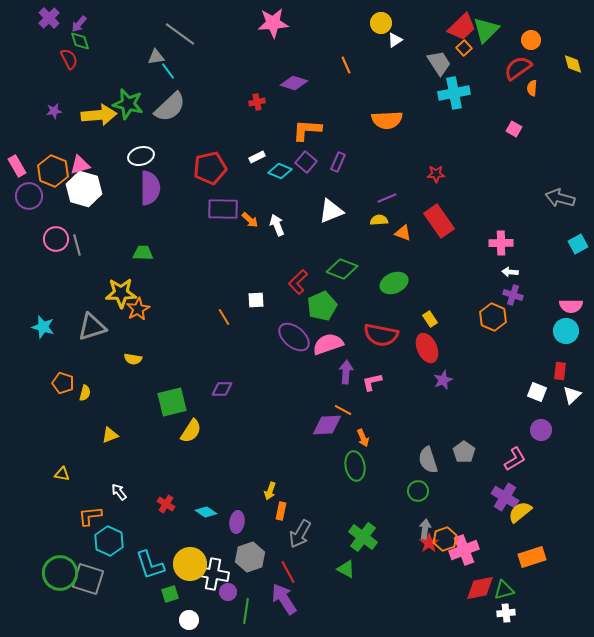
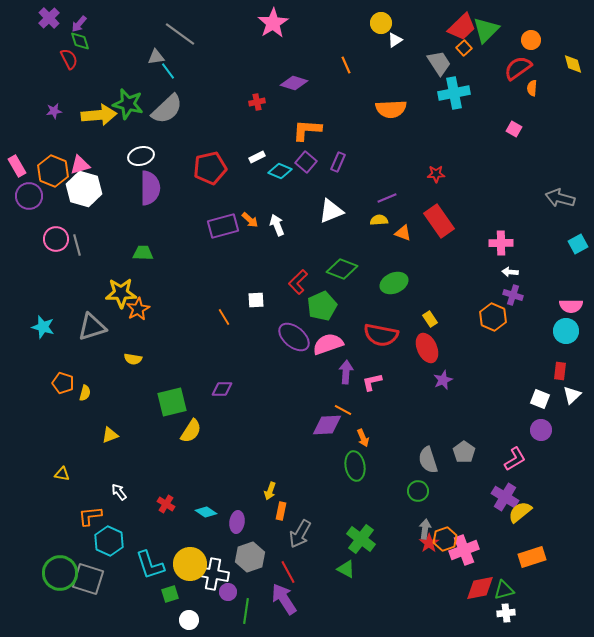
pink star at (273, 23): rotated 28 degrees counterclockwise
gray semicircle at (170, 107): moved 3 px left, 2 px down
orange semicircle at (387, 120): moved 4 px right, 11 px up
purple rectangle at (223, 209): moved 17 px down; rotated 16 degrees counterclockwise
white square at (537, 392): moved 3 px right, 7 px down
green cross at (363, 537): moved 2 px left, 2 px down
